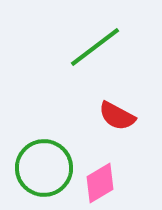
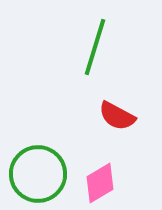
green line: rotated 36 degrees counterclockwise
green circle: moved 6 px left, 6 px down
